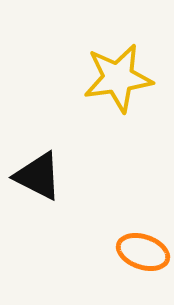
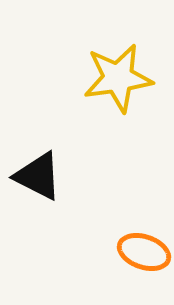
orange ellipse: moved 1 px right
